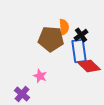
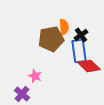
brown pentagon: rotated 15 degrees counterclockwise
pink star: moved 5 px left
